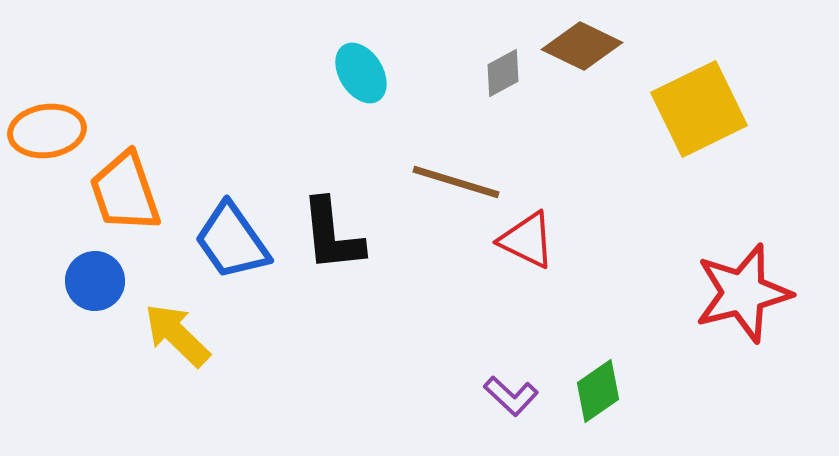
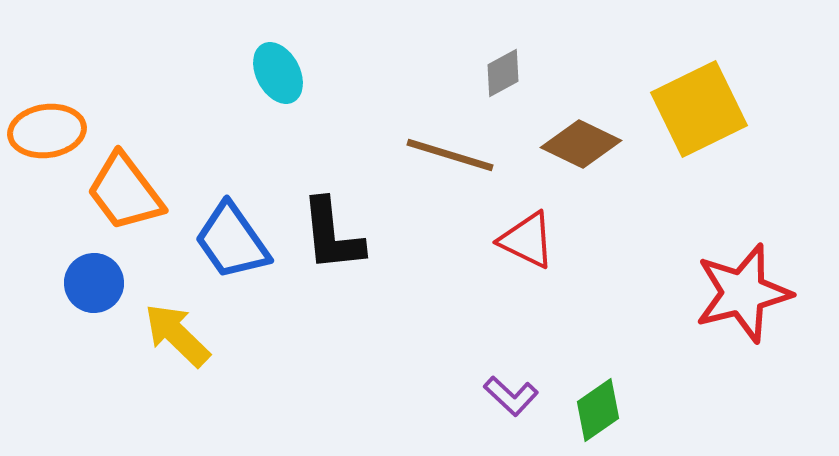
brown diamond: moved 1 px left, 98 px down
cyan ellipse: moved 83 px left; rotated 4 degrees clockwise
brown line: moved 6 px left, 27 px up
orange trapezoid: rotated 18 degrees counterclockwise
blue circle: moved 1 px left, 2 px down
green diamond: moved 19 px down
